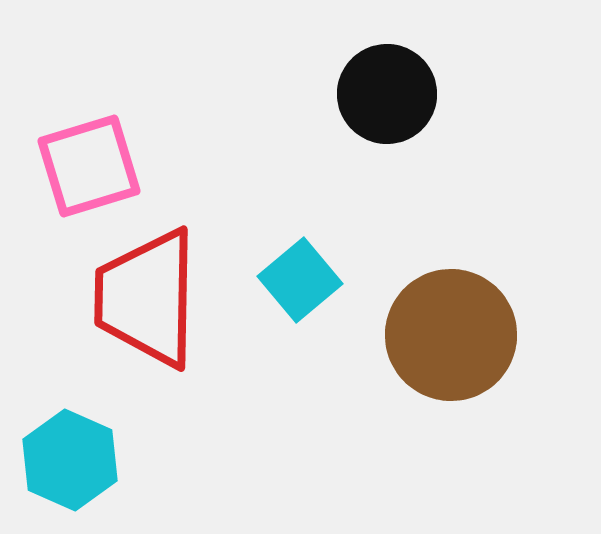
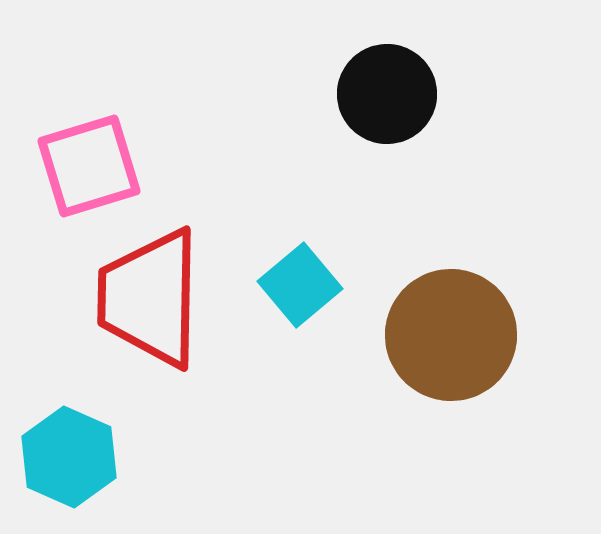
cyan square: moved 5 px down
red trapezoid: moved 3 px right
cyan hexagon: moved 1 px left, 3 px up
